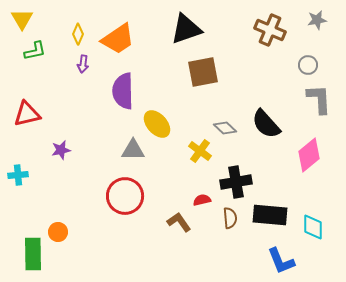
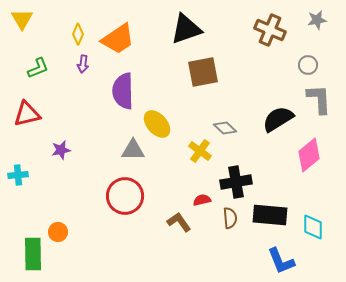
green L-shape: moved 3 px right, 17 px down; rotated 10 degrees counterclockwise
black semicircle: moved 12 px right, 5 px up; rotated 100 degrees clockwise
